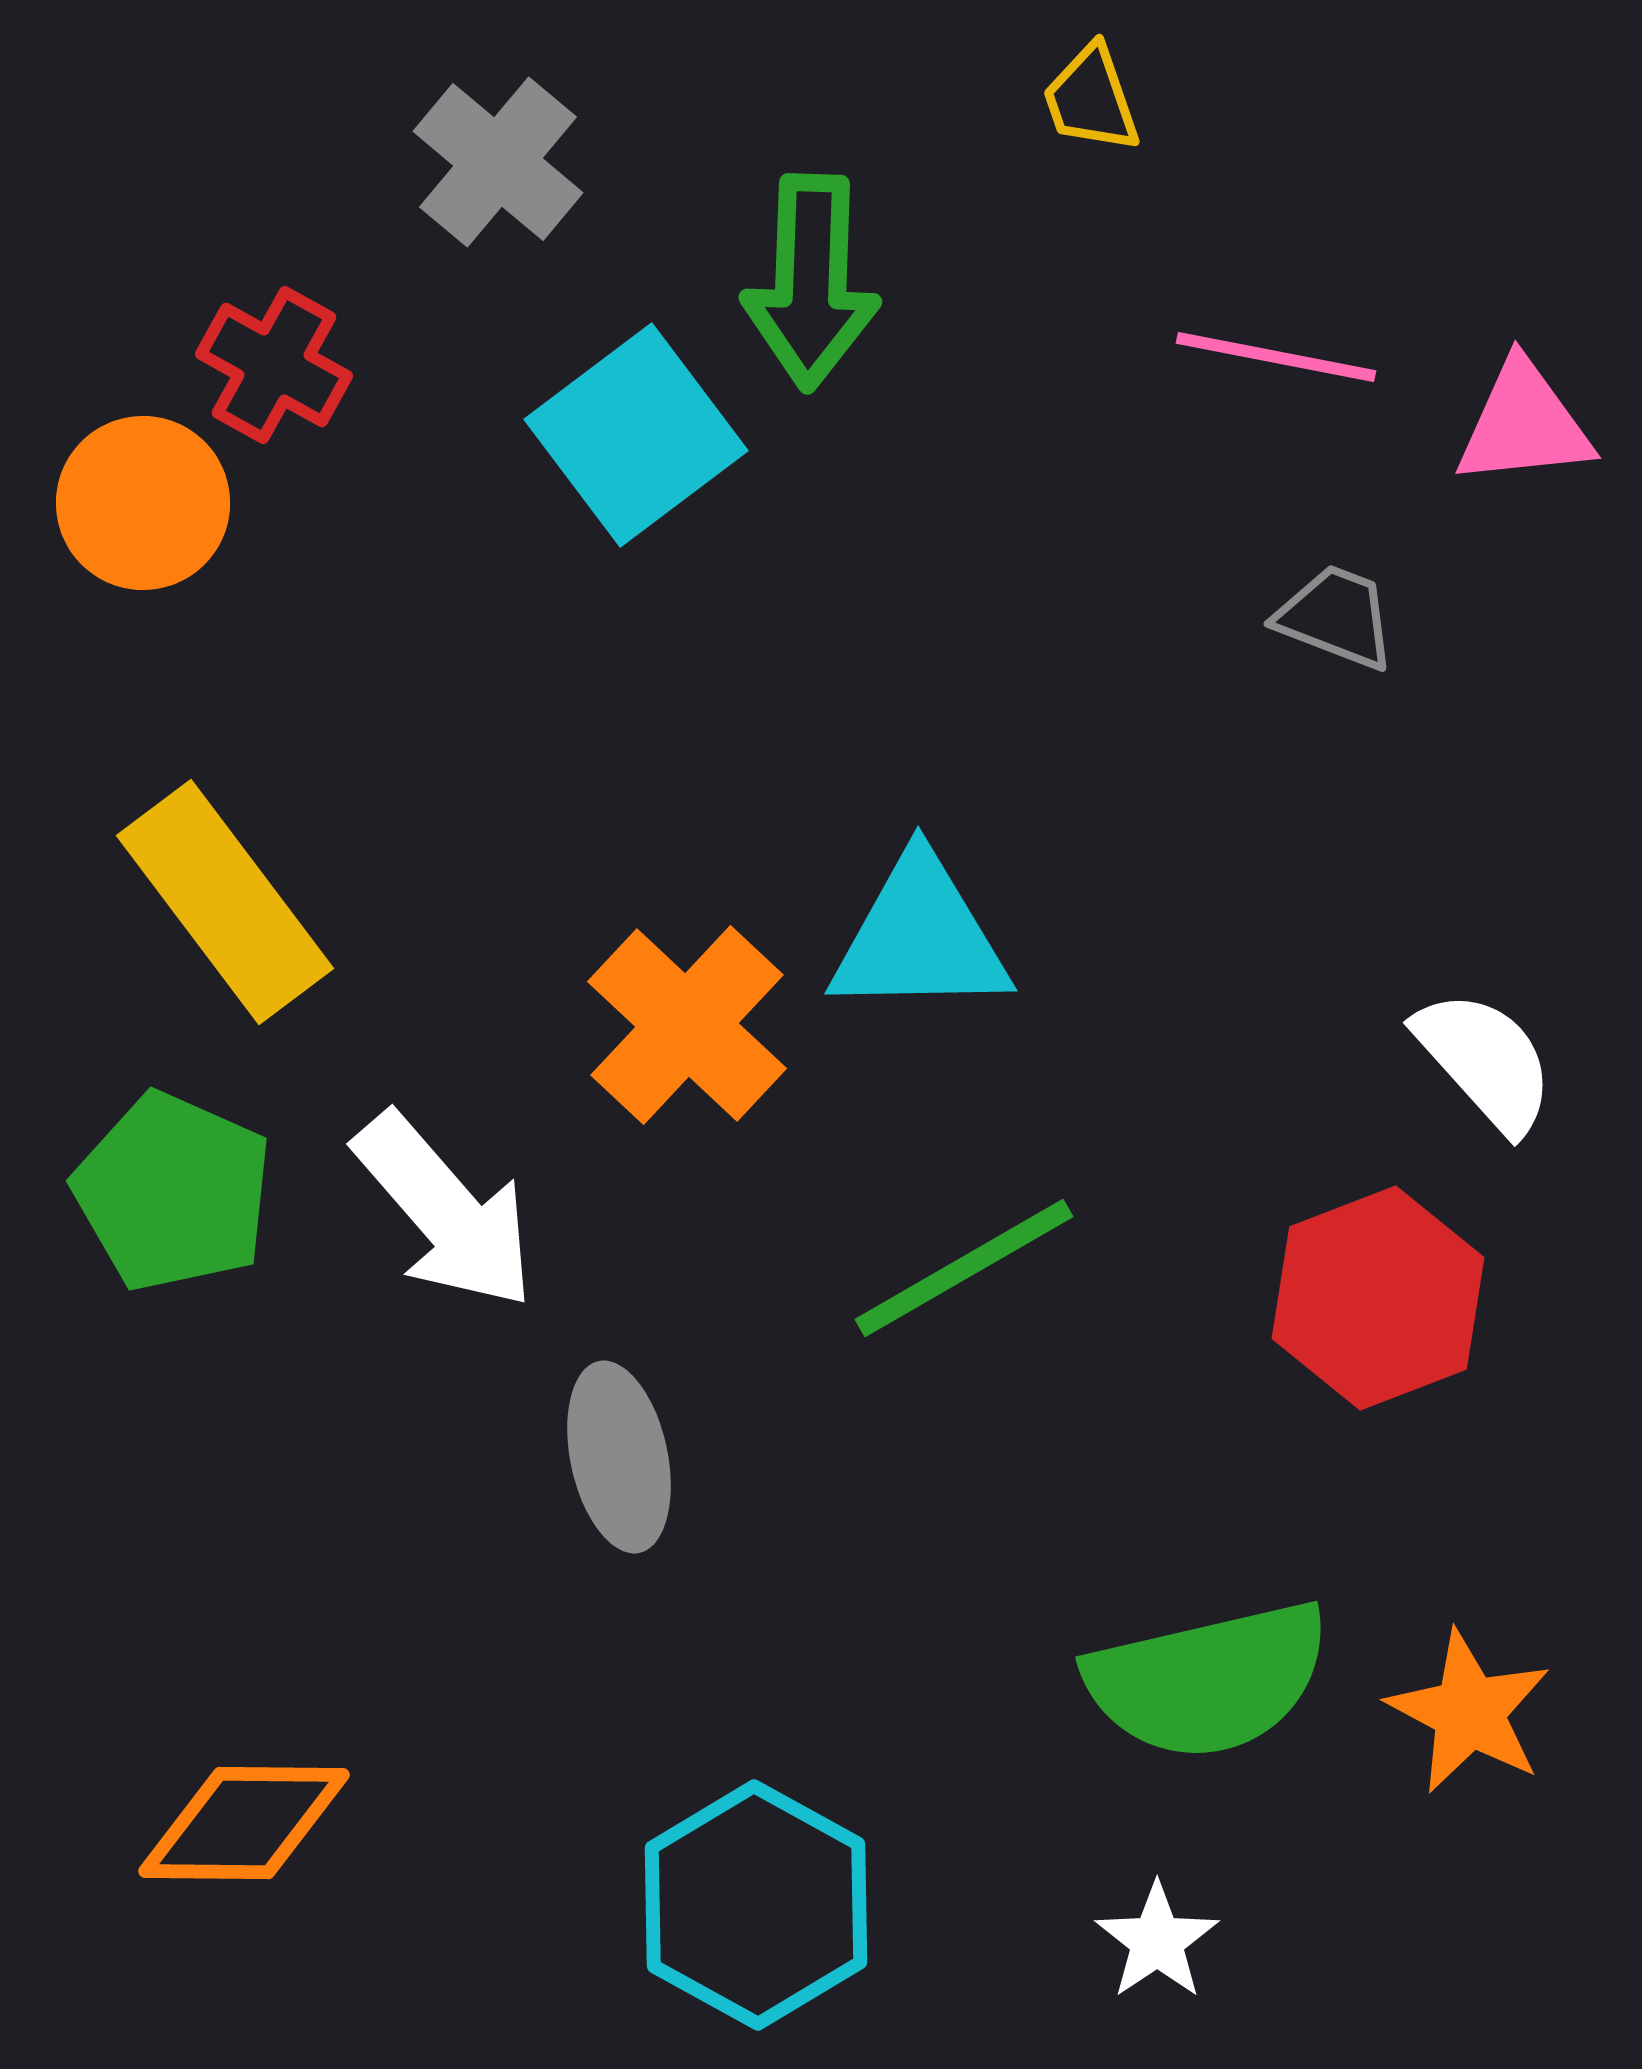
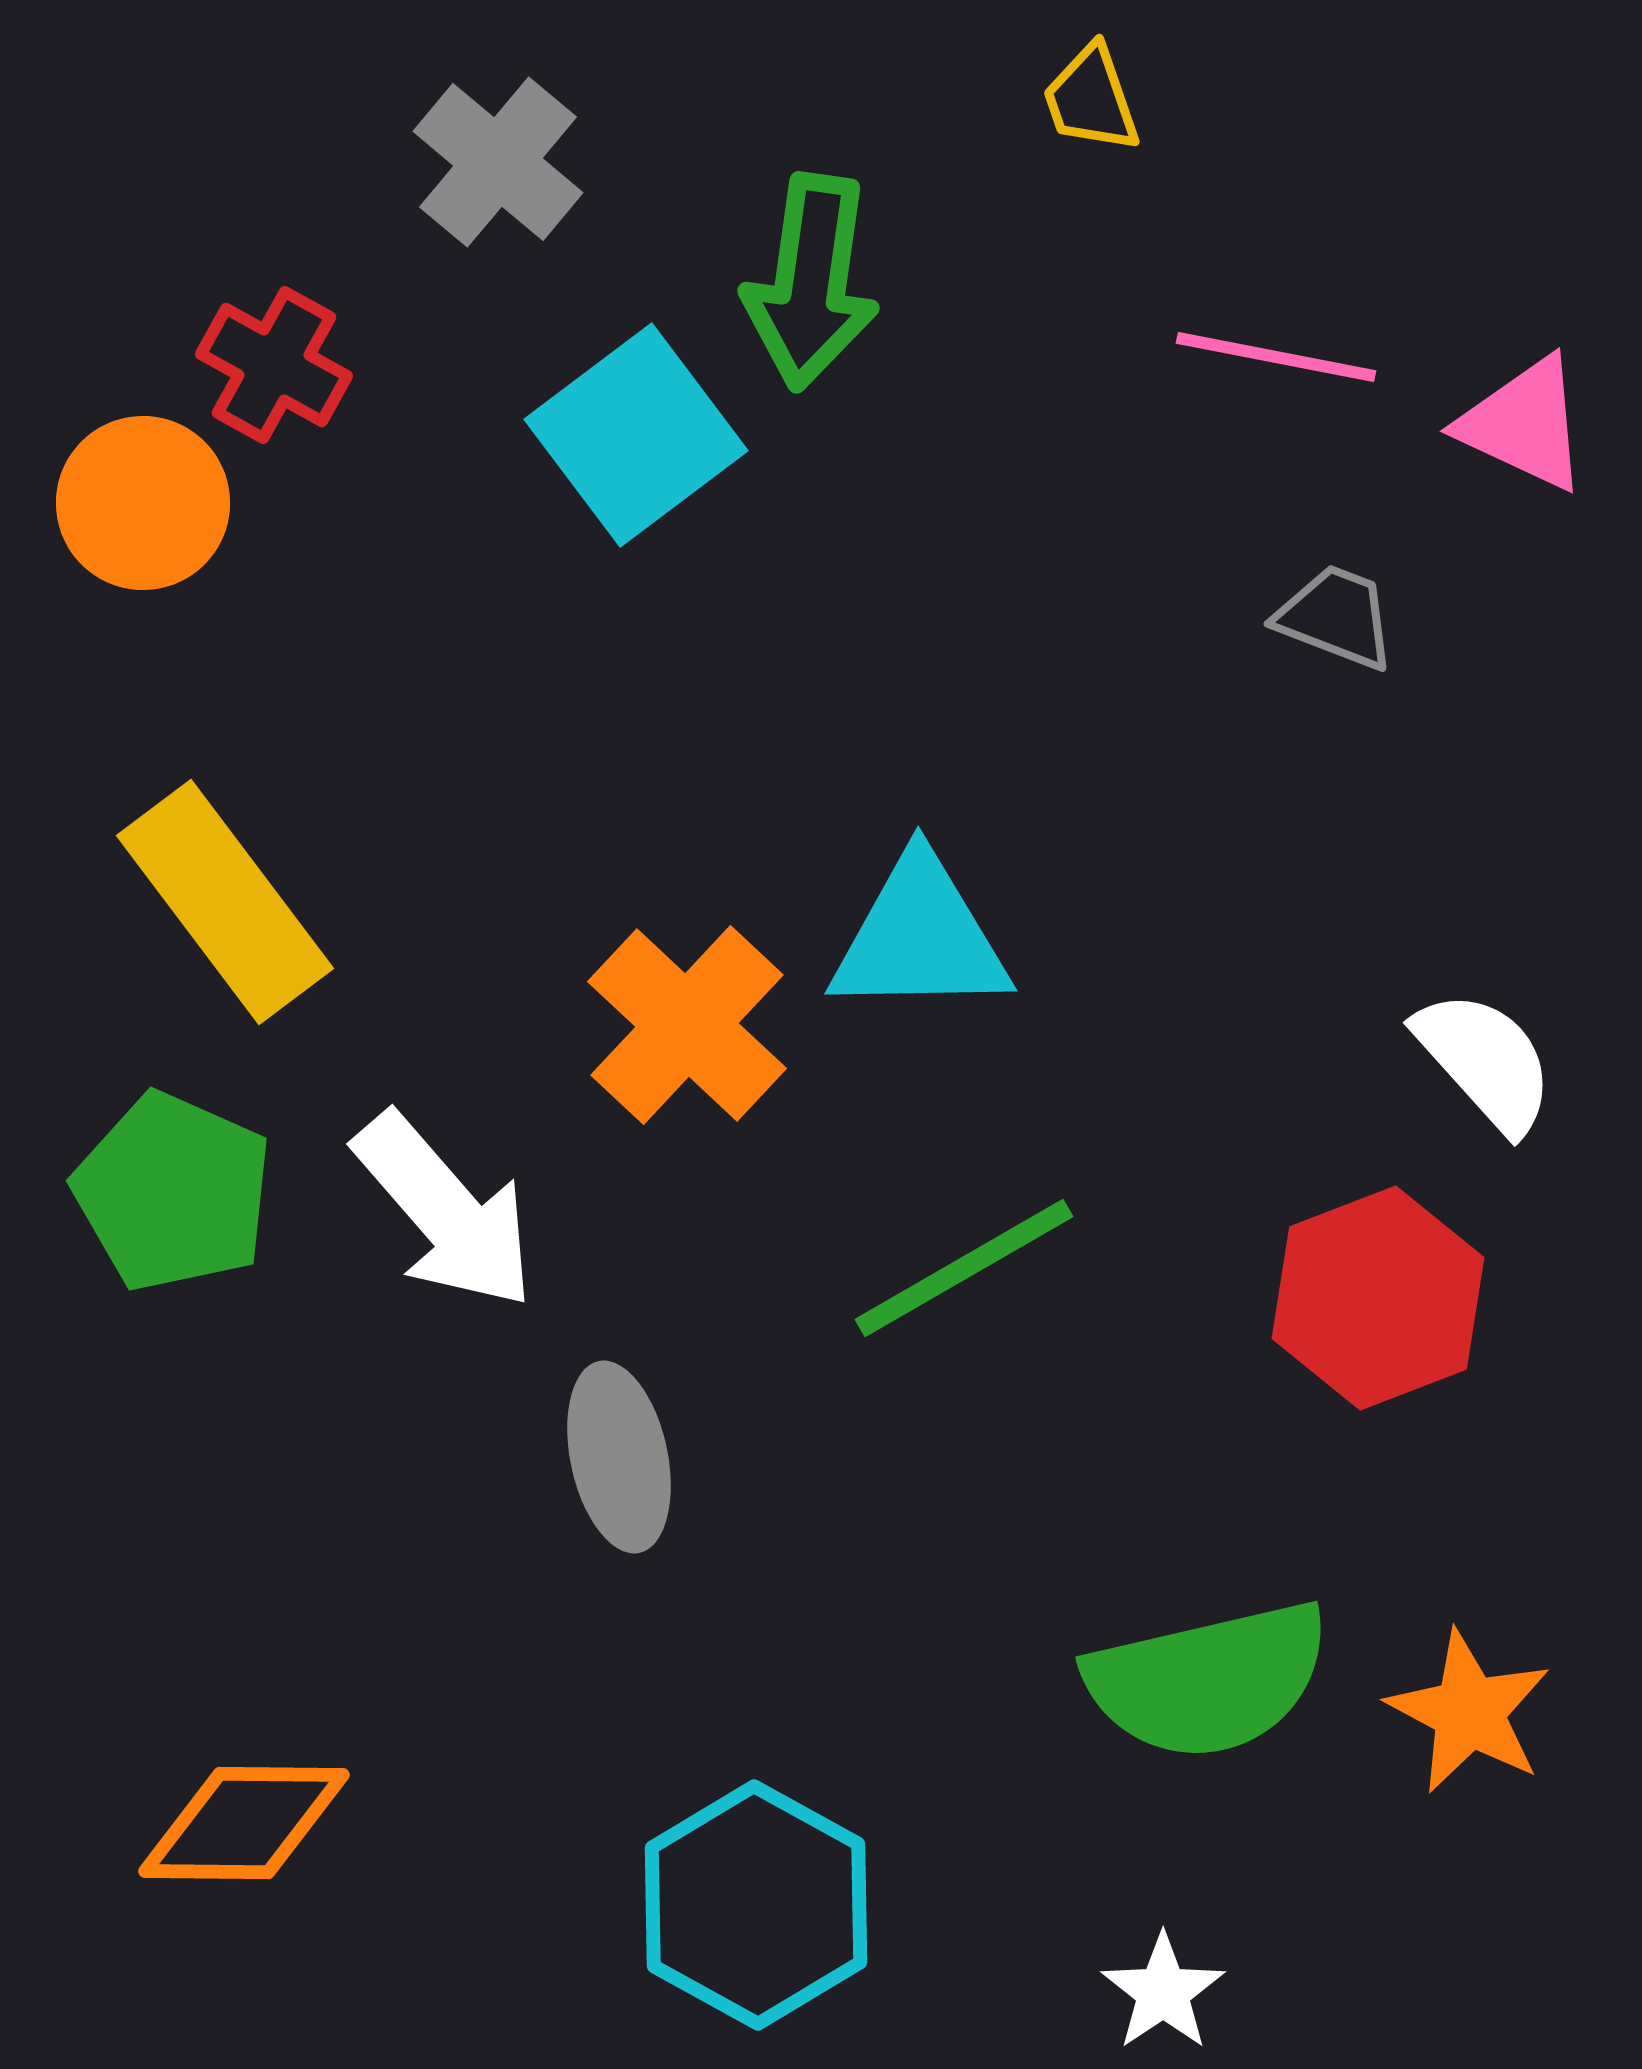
green arrow: rotated 6 degrees clockwise
pink triangle: rotated 31 degrees clockwise
white star: moved 6 px right, 51 px down
